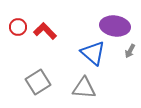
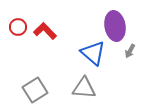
purple ellipse: rotated 72 degrees clockwise
gray square: moved 3 px left, 8 px down
